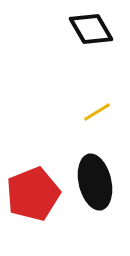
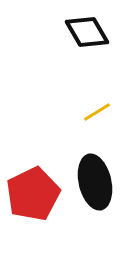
black diamond: moved 4 px left, 3 px down
red pentagon: rotated 4 degrees counterclockwise
